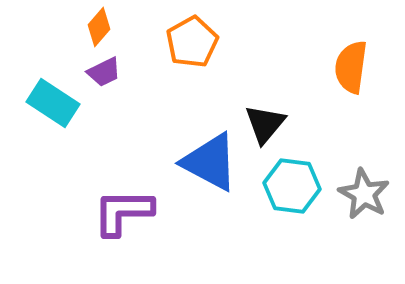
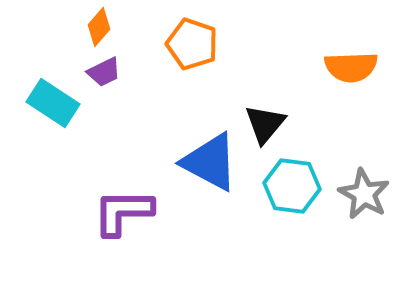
orange pentagon: moved 2 px down; rotated 24 degrees counterclockwise
orange semicircle: rotated 100 degrees counterclockwise
